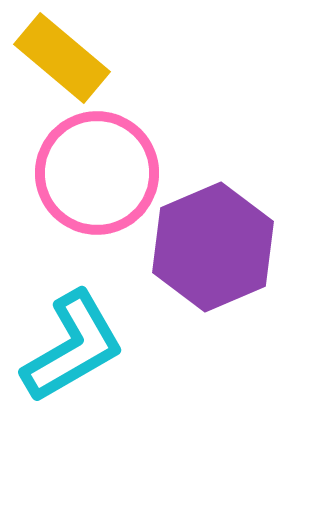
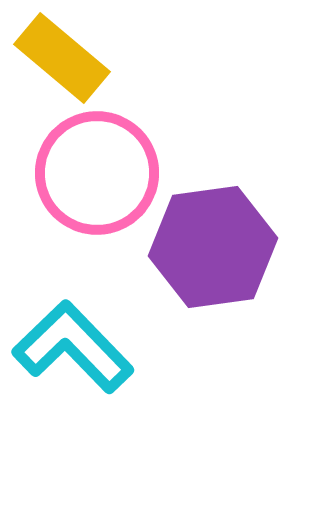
purple hexagon: rotated 15 degrees clockwise
cyan L-shape: rotated 104 degrees counterclockwise
